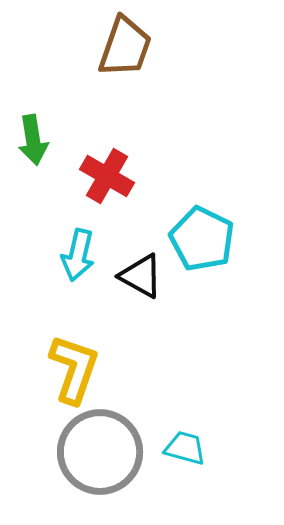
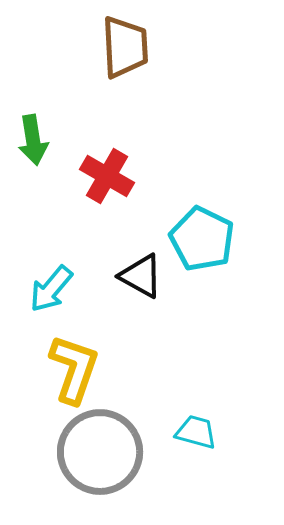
brown trapezoid: rotated 22 degrees counterclockwise
cyan arrow: moved 27 px left, 34 px down; rotated 27 degrees clockwise
cyan trapezoid: moved 11 px right, 16 px up
